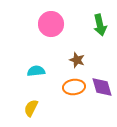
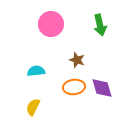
purple diamond: moved 1 px down
yellow semicircle: moved 2 px right, 1 px up
